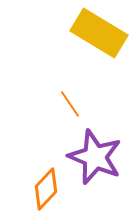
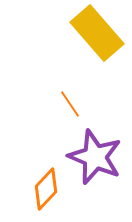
yellow rectangle: moved 2 px left; rotated 18 degrees clockwise
